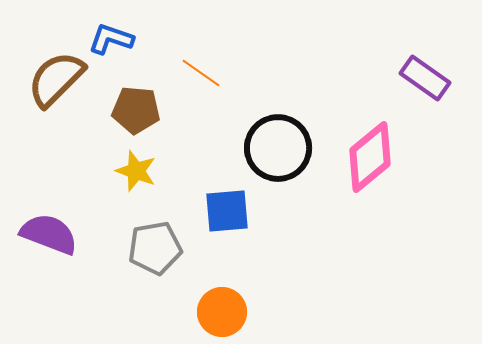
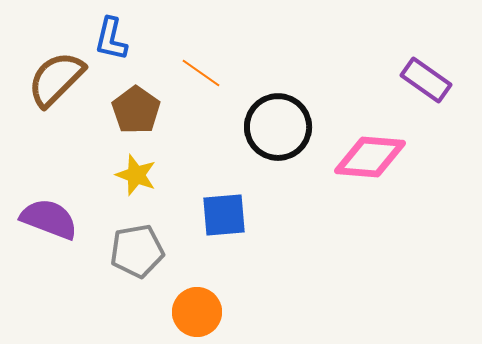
blue L-shape: rotated 96 degrees counterclockwise
purple rectangle: moved 1 px right, 2 px down
brown pentagon: rotated 30 degrees clockwise
black circle: moved 21 px up
pink diamond: rotated 44 degrees clockwise
yellow star: moved 4 px down
blue square: moved 3 px left, 4 px down
purple semicircle: moved 15 px up
gray pentagon: moved 18 px left, 3 px down
orange circle: moved 25 px left
